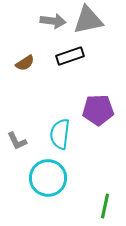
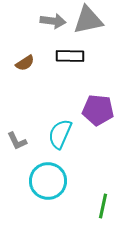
black rectangle: rotated 20 degrees clockwise
purple pentagon: rotated 8 degrees clockwise
cyan semicircle: rotated 16 degrees clockwise
cyan circle: moved 3 px down
green line: moved 2 px left
